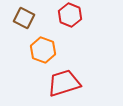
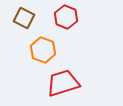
red hexagon: moved 4 px left, 2 px down
red trapezoid: moved 1 px left
